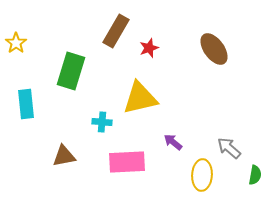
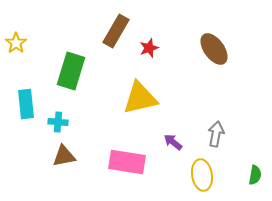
cyan cross: moved 44 px left
gray arrow: moved 13 px left, 14 px up; rotated 60 degrees clockwise
pink rectangle: rotated 12 degrees clockwise
yellow ellipse: rotated 12 degrees counterclockwise
